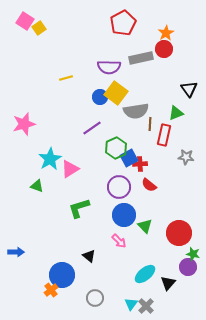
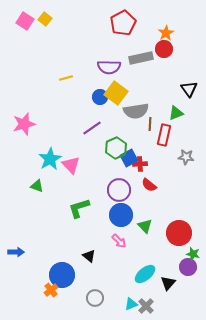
yellow square at (39, 28): moved 6 px right, 9 px up; rotated 16 degrees counterclockwise
pink triangle at (70, 169): moved 1 px right, 4 px up; rotated 42 degrees counterclockwise
purple circle at (119, 187): moved 3 px down
blue circle at (124, 215): moved 3 px left
cyan triangle at (131, 304): rotated 32 degrees clockwise
